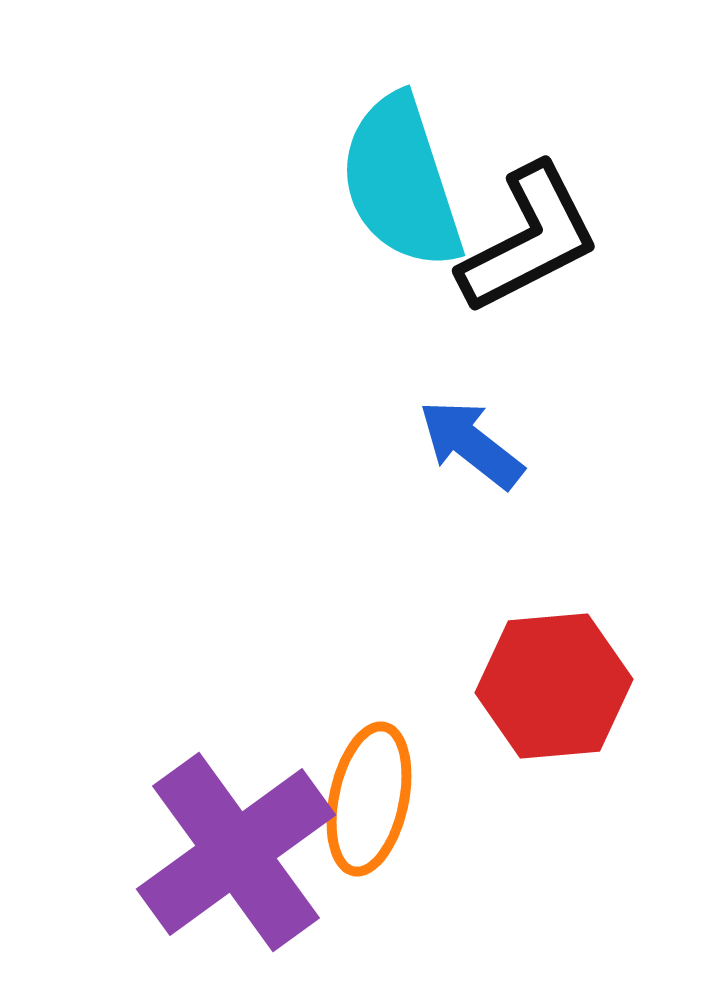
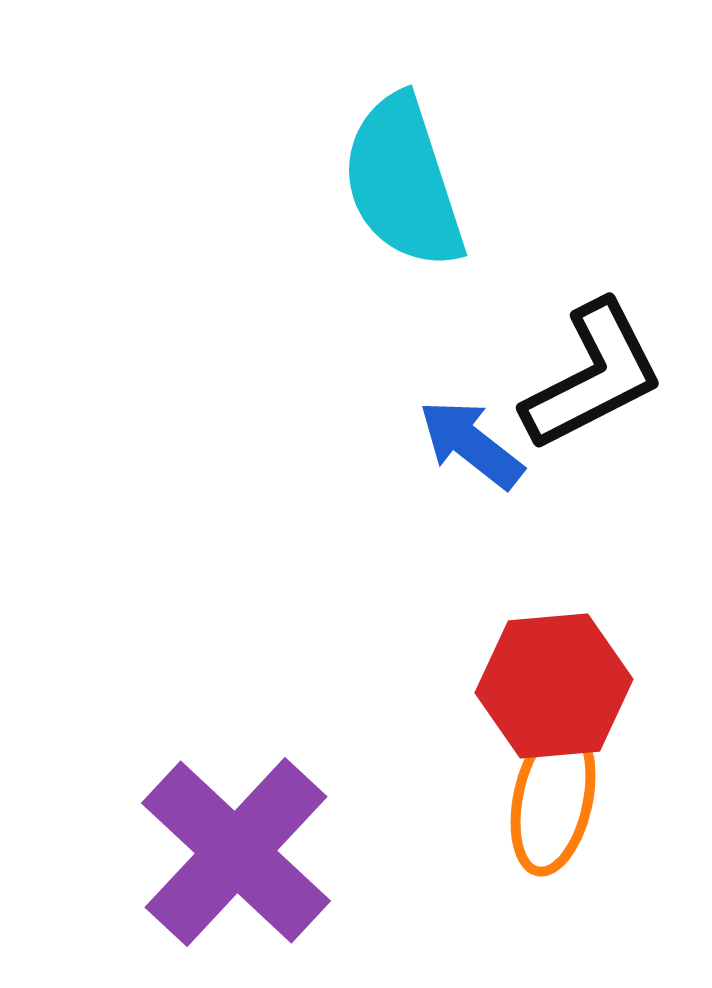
cyan semicircle: moved 2 px right
black L-shape: moved 64 px right, 137 px down
orange ellipse: moved 184 px right
purple cross: rotated 11 degrees counterclockwise
